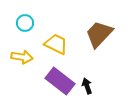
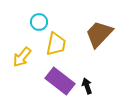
cyan circle: moved 14 px right, 1 px up
yellow trapezoid: rotated 75 degrees clockwise
yellow arrow: rotated 120 degrees clockwise
